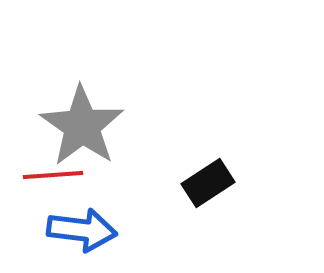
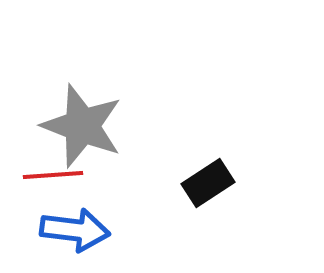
gray star: rotated 14 degrees counterclockwise
blue arrow: moved 7 px left
